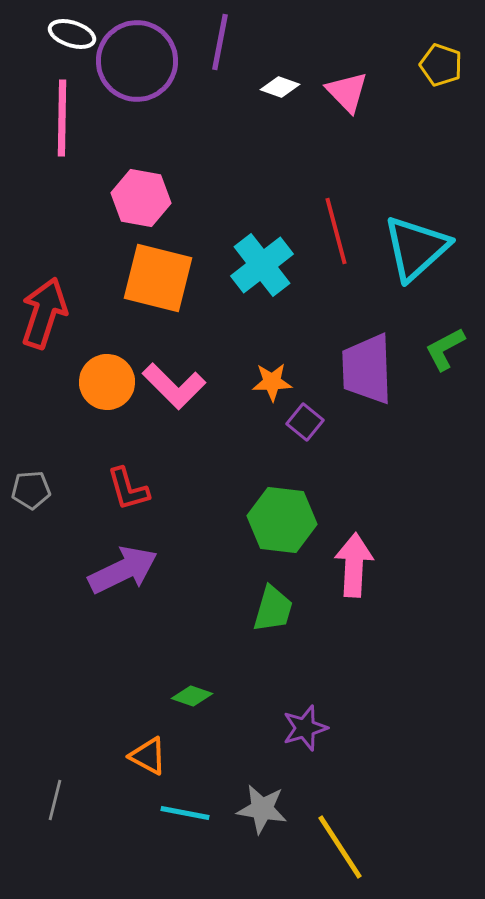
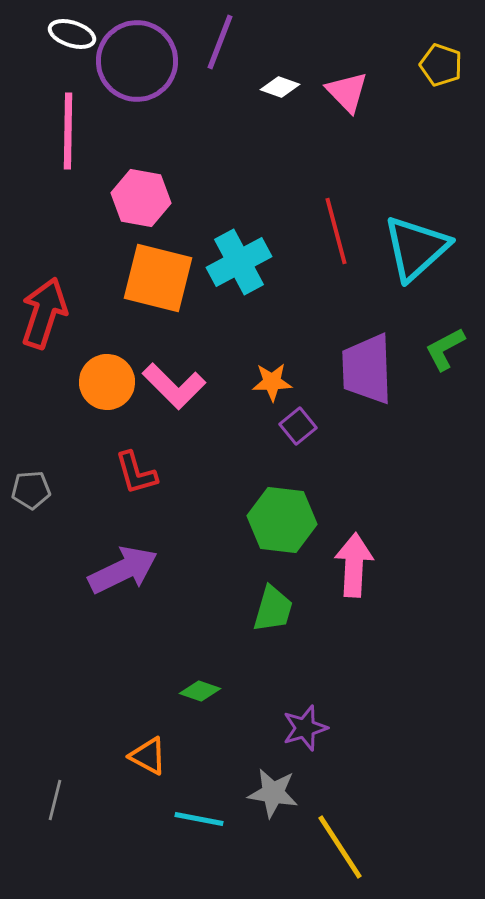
purple line: rotated 10 degrees clockwise
pink line: moved 6 px right, 13 px down
cyan cross: moved 23 px left, 3 px up; rotated 10 degrees clockwise
purple square: moved 7 px left, 4 px down; rotated 12 degrees clockwise
red L-shape: moved 8 px right, 16 px up
green diamond: moved 8 px right, 5 px up
gray star: moved 11 px right, 16 px up
cyan line: moved 14 px right, 6 px down
